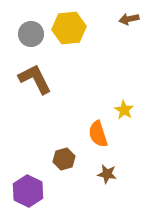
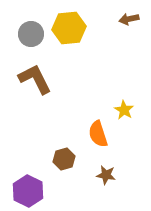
brown star: moved 1 px left, 1 px down
